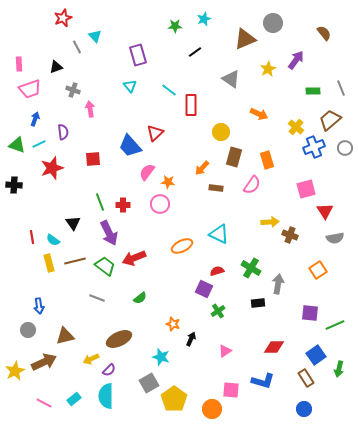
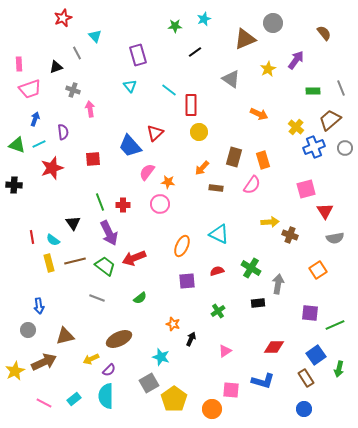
gray line at (77, 47): moved 6 px down
yellow circle at (221, 132): moved 22 px left
orange rectangle at (267, 160): moved 4 px left
orange ellipse at (182, 246): rotated 40 degrees counterclockwise
purple square at (204, 289): moved 17 px left, 8 px up; rotated 30 degrees counterclockwise
